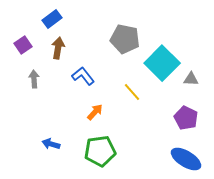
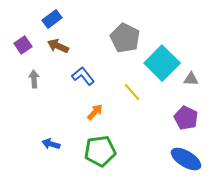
gray pentagon: moved 1 px up; rotated 16 degrees clockwise
brown arrow: moved 2 px up; rotated 75 degrees counterclockwise
